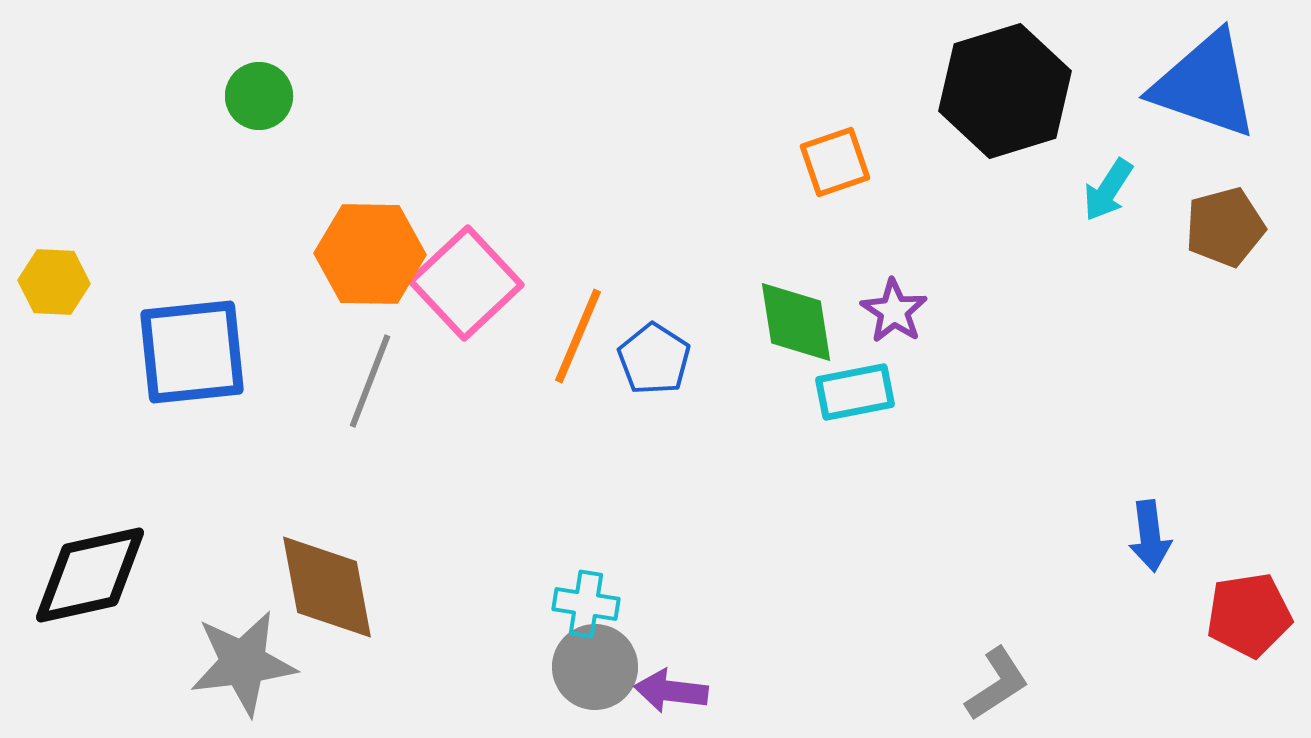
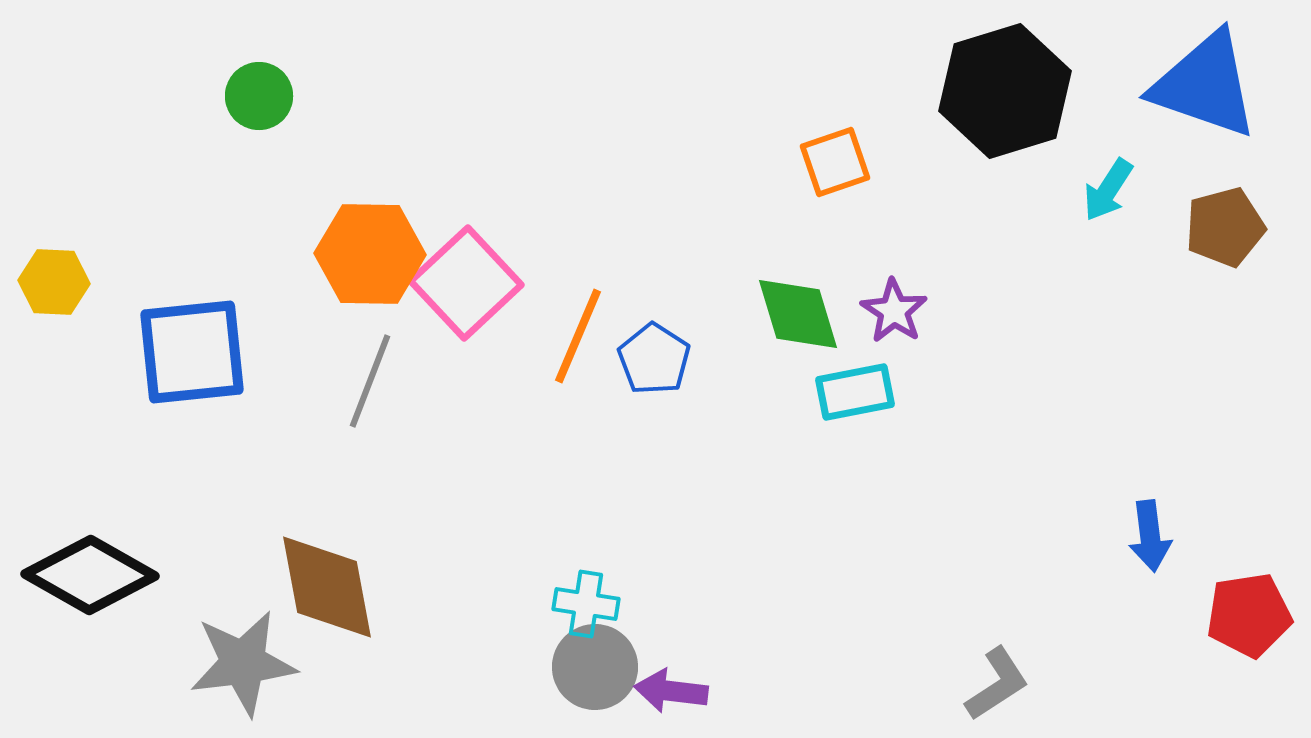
green diamond: moved 2 px right, 8 px up; rotated 8 degrees counterclockwise
black diamond: rotated 42 degrees clockwise
